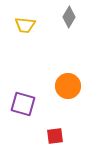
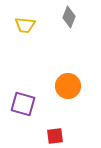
gray diamond: rotated 10 degrees counterclockwise
